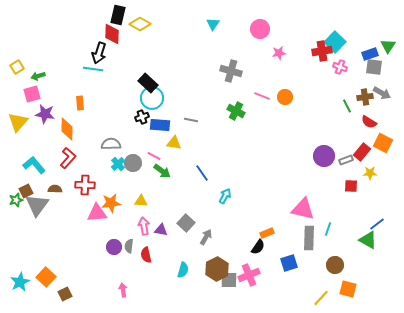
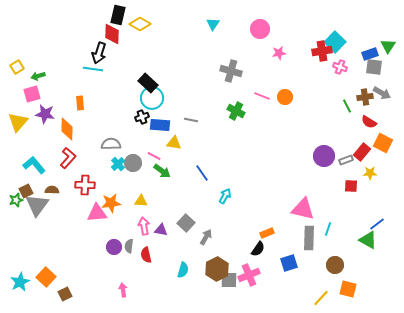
brown semicircle at (55, 189): moved 3 px left, 1 px down
black semicircle at (258, 247): moved 2 px down
